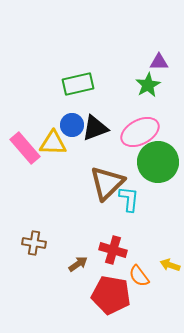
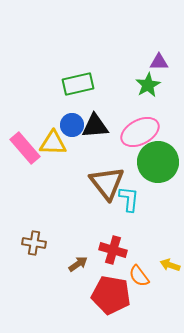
black triangle: moved 2 px up; rotated 16 degrees clockwise
brown triangle: rotated 24 degrees counterclockwise
